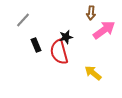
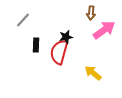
black rectangle: rotated 24 degrees clockwise
red semicircle: rotated 30 degrees clockwise
